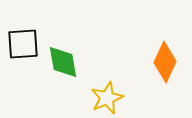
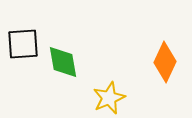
yellow star: moved 2 px right
